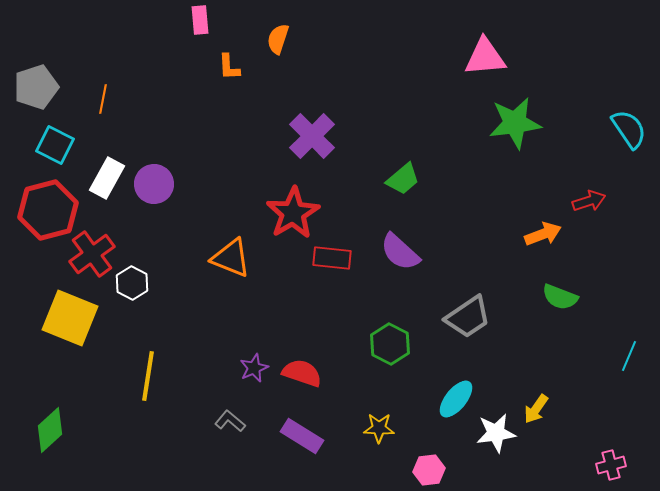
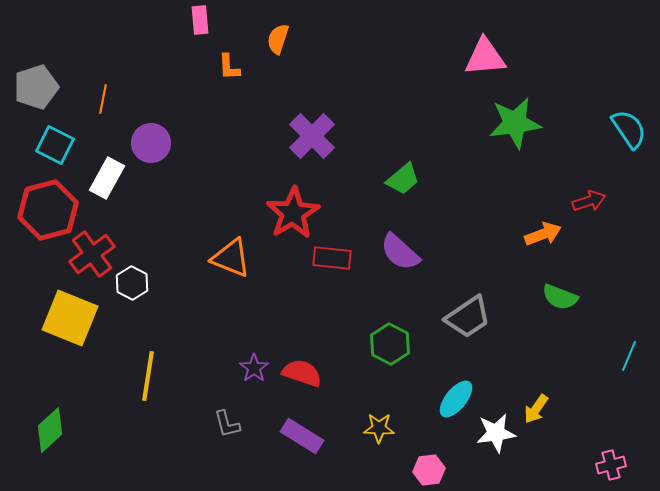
purple circle: moved 3 px left, 41 px up
purple star: rotated 12 degrees counterclockwise
gray L-shape: moved 3 px left, 3 px down; rotated 144 degrees counterclockwise
